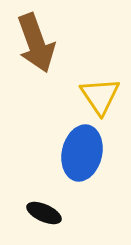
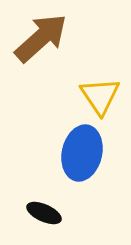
brown arrow: moved 5 px right, 5 px up; rotated 112 degrees counterclockwise
